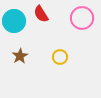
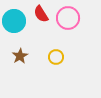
pink circle: moved 14 px left
yellow circle: moved 4 px left
